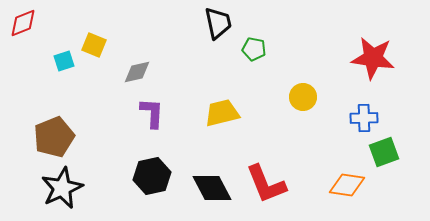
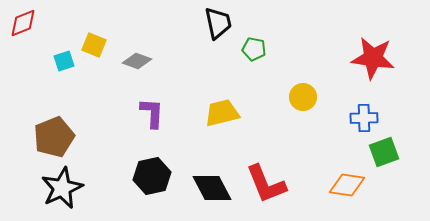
gray diamond: moved 11 px up; rotated 32 degrees clockwise
